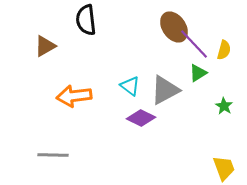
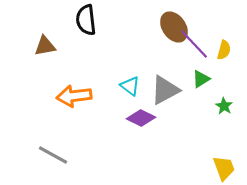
brown triangle: rotated 20 degrees clockwise
green triangle: moved 3 px right, 6 px down
gray line: rotated 28 degrees clockwise
